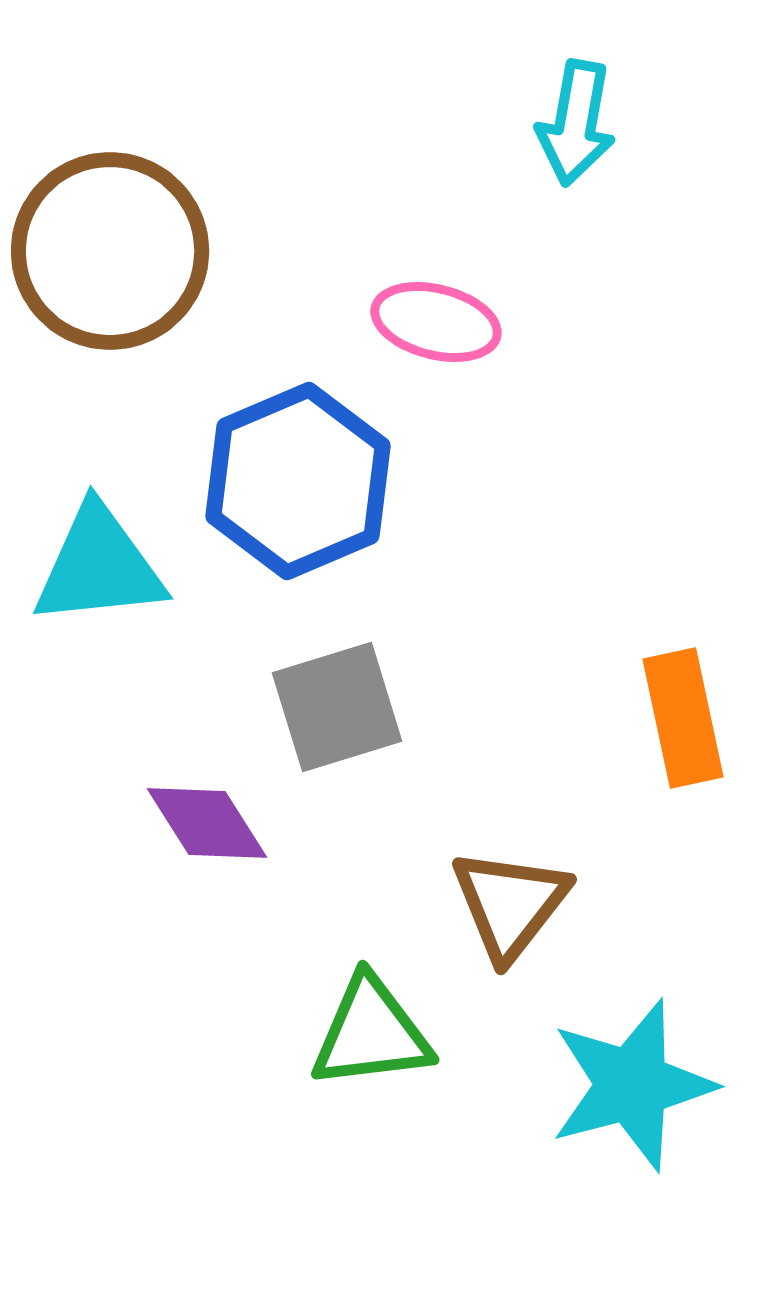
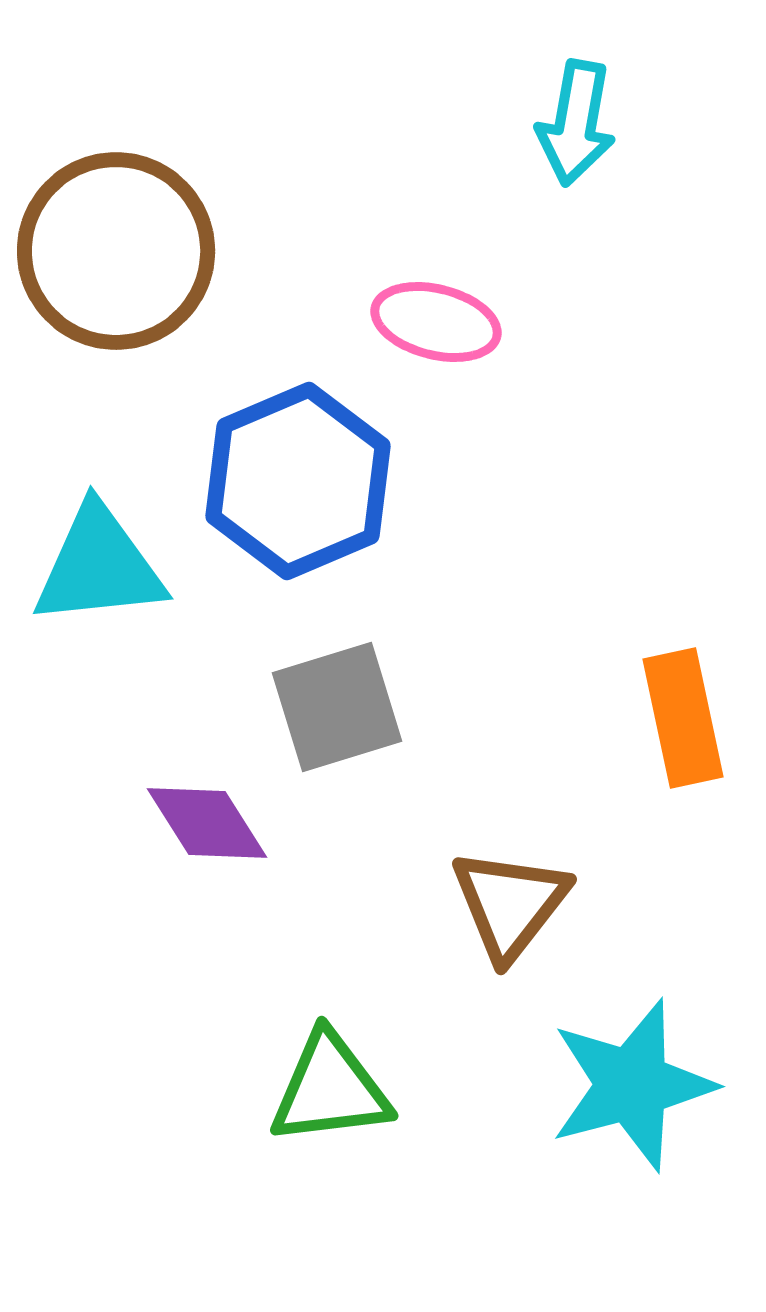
brown circle: moved 6 px right
green triangle: moved 41 px left, 56 px down
